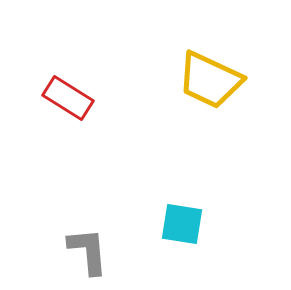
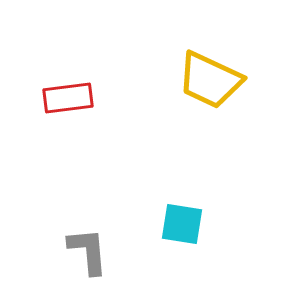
red rectangle: rotated 39 degrees counterclockwise
